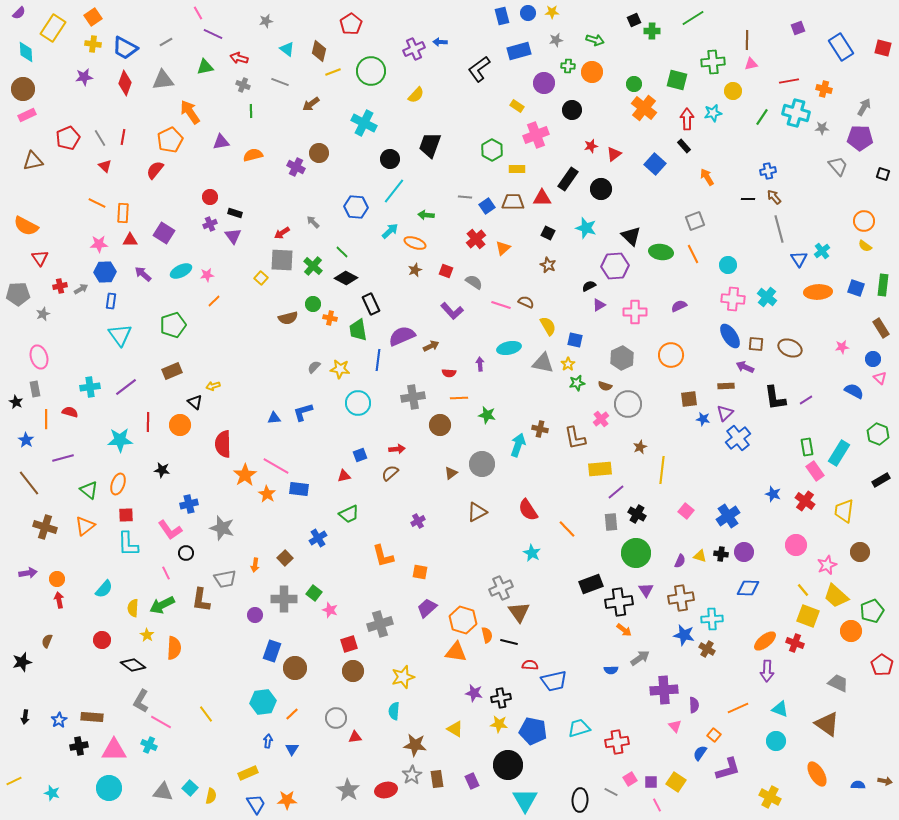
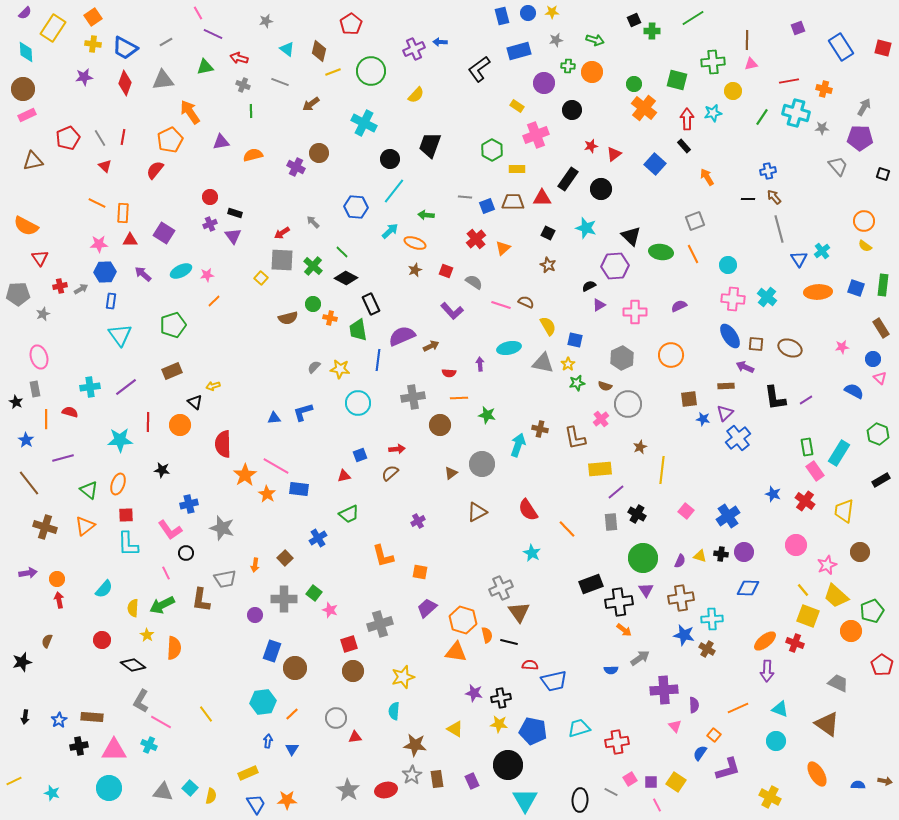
purple semicircle at (19, 13): moved 6 px right
blue square at (487, 206): rotated 14 degrees clockwise
green circle at (636, 553): moved 7 px right, 5 px down
